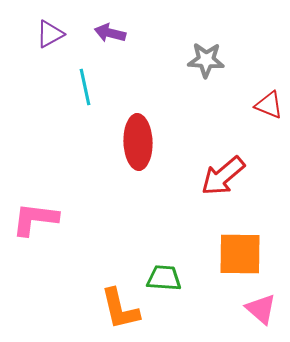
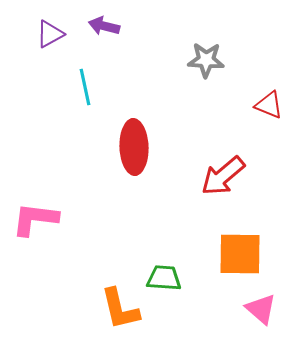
purple arrow: moved 6 px left, 7 px up
red ellipse: moved 4 px left, 5 px down
